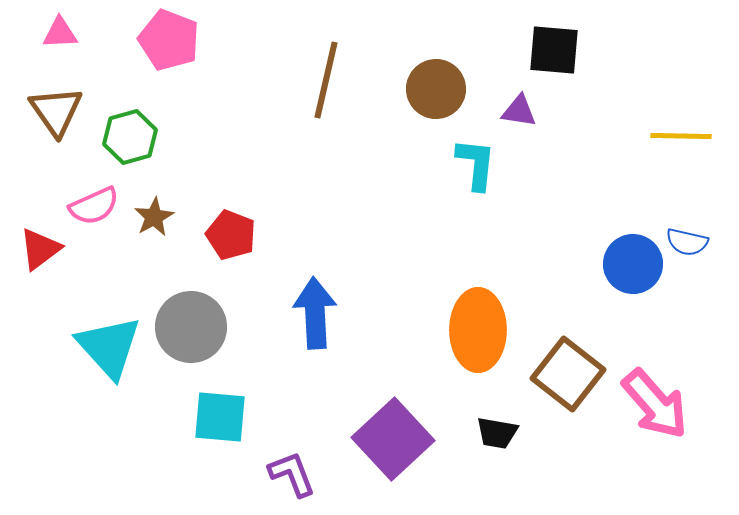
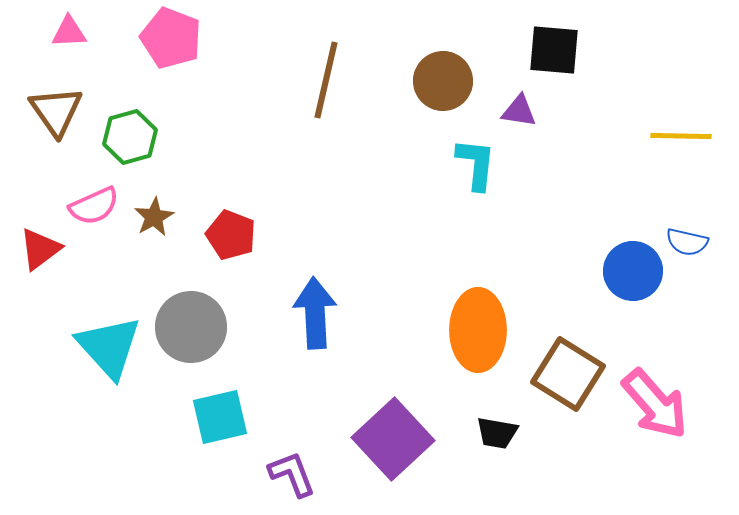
pink triangle: moved 9 px right, 1 px up
pink pentagon: moved 2 px right, 2 px up
brown circle: moved 7 px right, 8 px up
blue circle: moved 7 px down
brown square: rotated 6 degrees counterclockwise
cyan square: rotated 18 degrees counterclockwise
